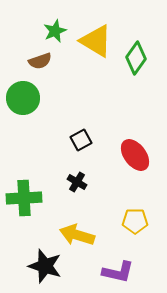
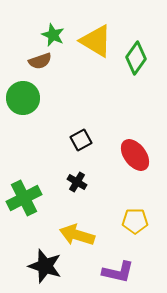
green star: moved 2 px left, 4 px down; rotated 25 degrees counterclockwise
green cross: rotated 24 degrees counterclockwise
